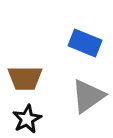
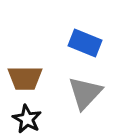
gray triangle: moved 3 px left, 3 px up; rotated 12 degrees counterclockwise
black star: rotated 16 degrees counterclockwise
